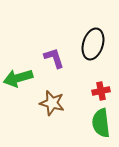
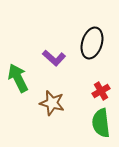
black ellipse: moved 1 px left, 1 px up
purple L-shape: rotated 150 degrees clockwise
green arrow: rotated 80 degrees clockwise
red cross: rotated 18 degrees counterclockwise
